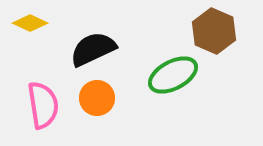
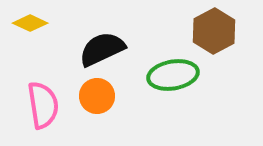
brown hexagon: rotated 9 degrees clockwise
black semicircle: moved 9 px right
green ellipse: rotated 18 degrees clockwise
orange circle: moved 2 px up
